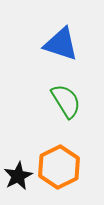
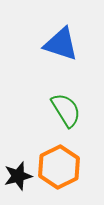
green semicircle: moved 9 px down
black star: rotated 12 degrees clockwise
